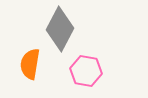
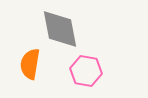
gray diamond: rotated 39 degrees counterclockwise
